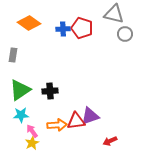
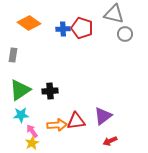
purple triangle: moved 13 px right; rotated 18 degrees counterclockwise
